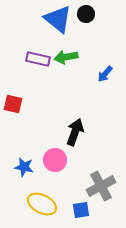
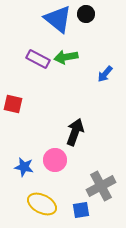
purple rectangle: rotated 15 degrees clockwise
